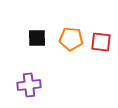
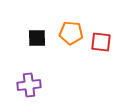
orange pentagon: moved 6 px up
